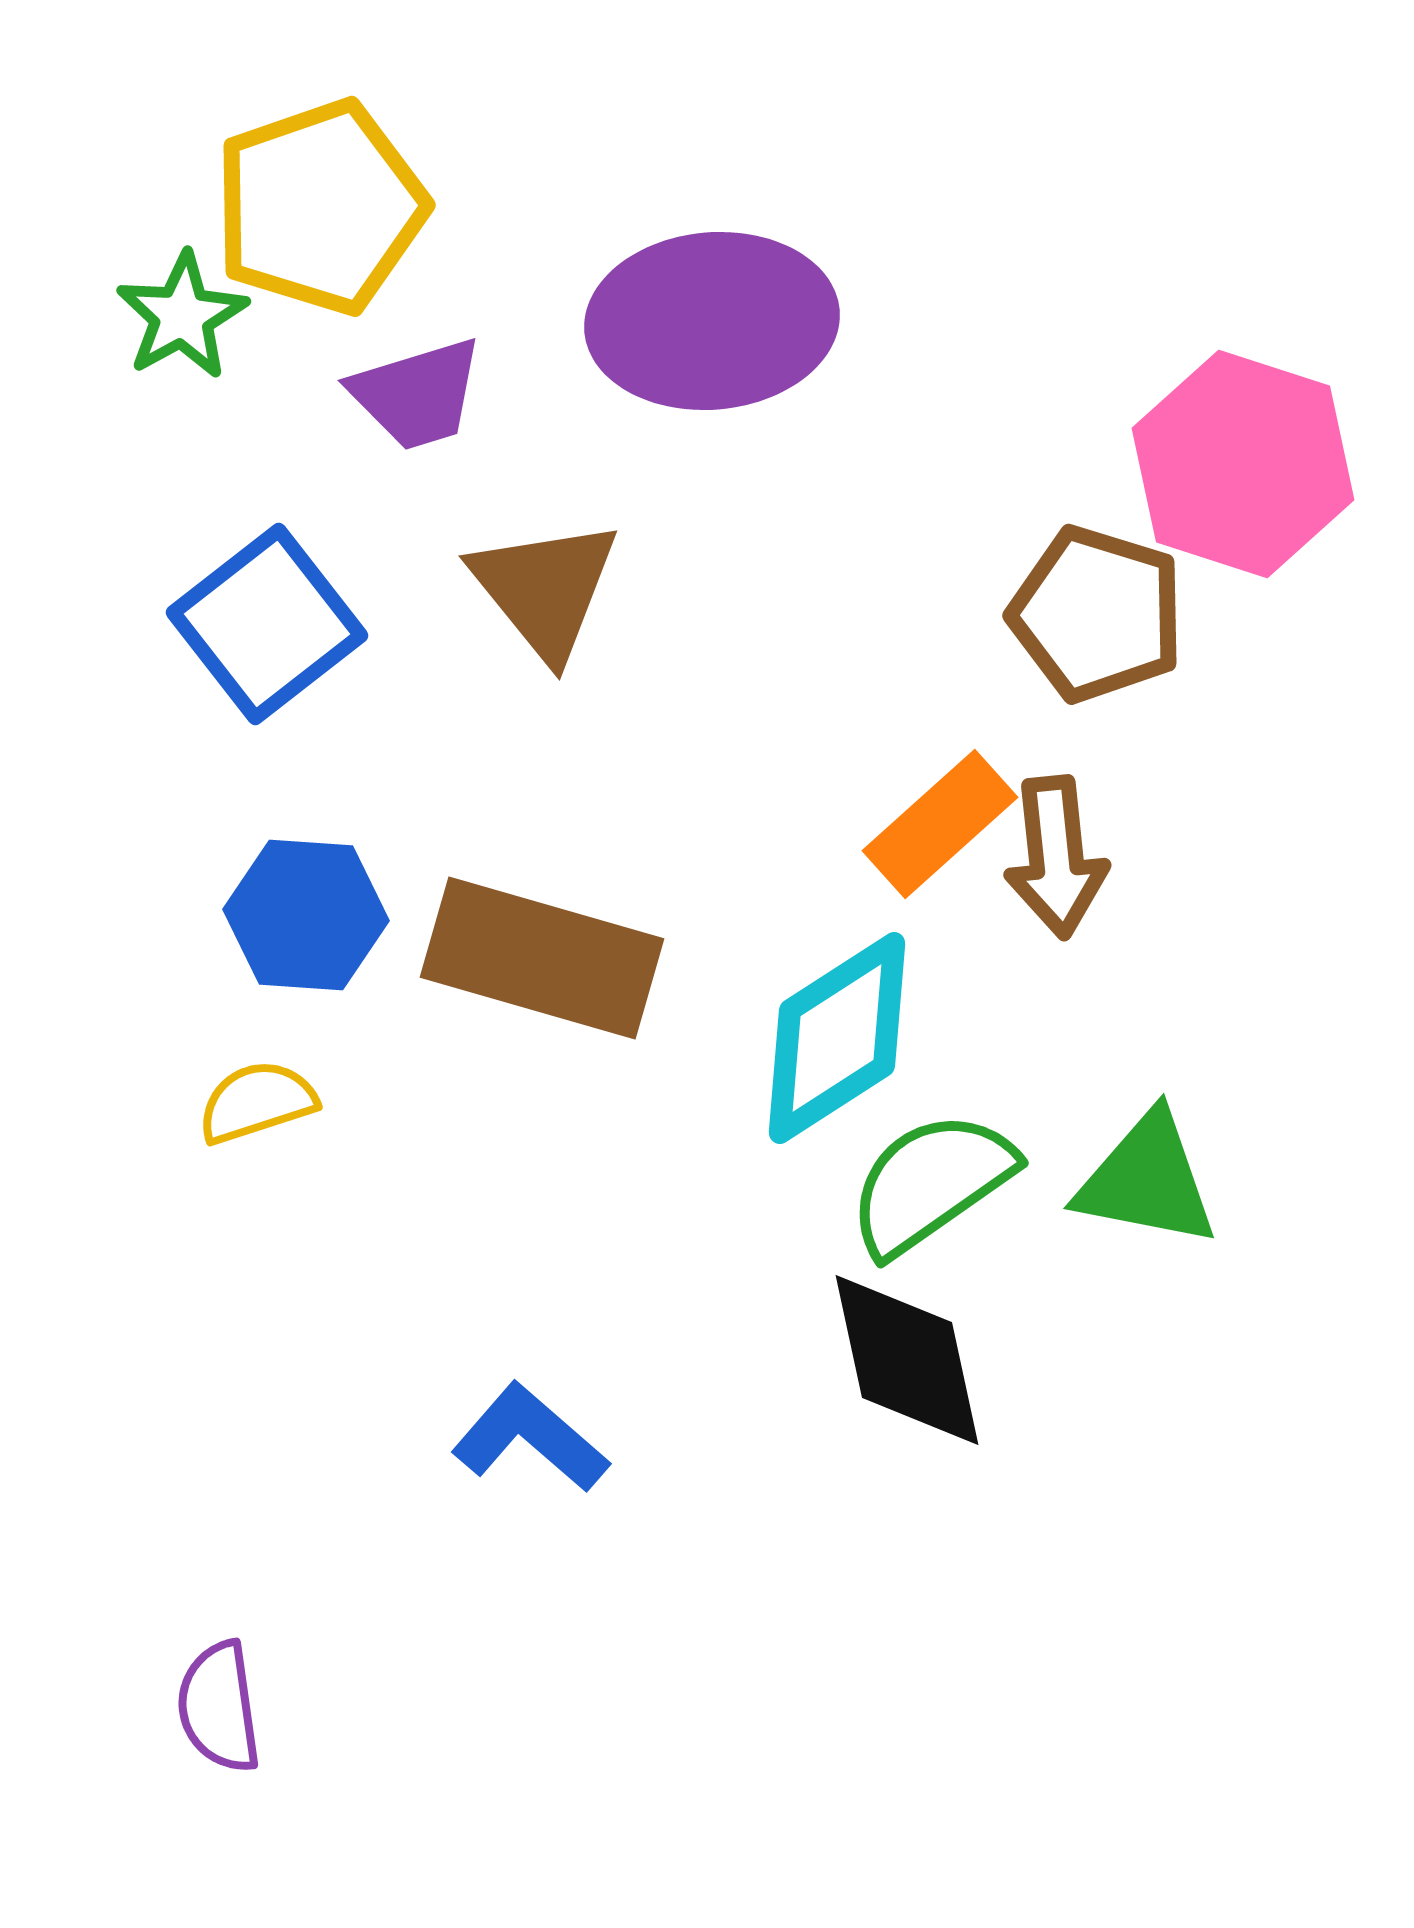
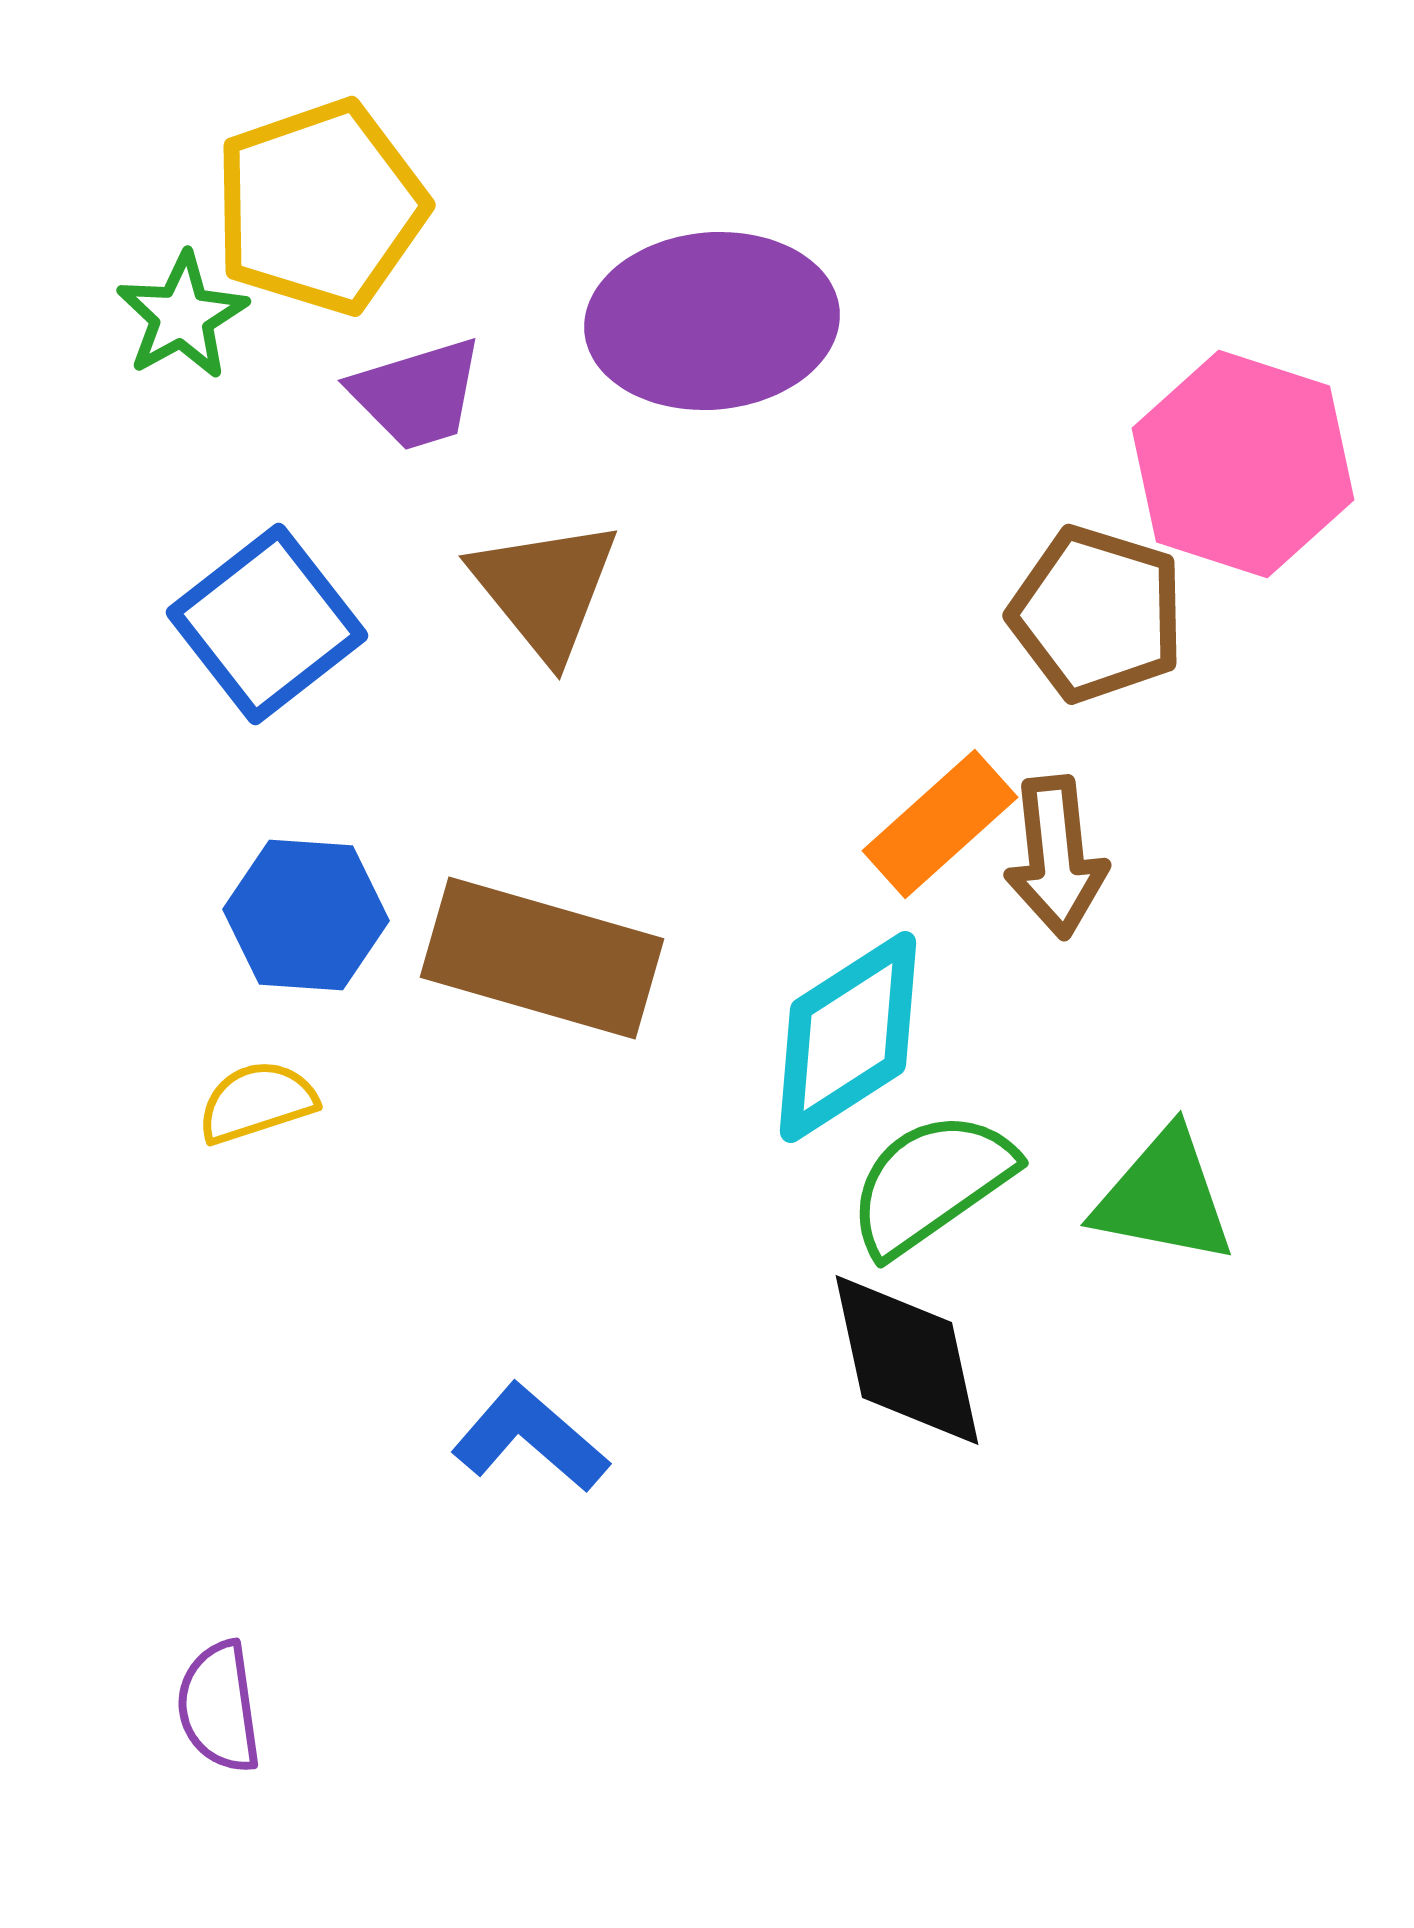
cyan diamond: moved 11 px right, 1 px up
green triangle: moved 17 px right, 17 px down
